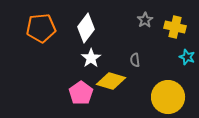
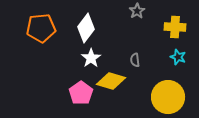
gray star: moved 8 px left, 9 px up
yellow cross: rotated 10 degrees counterclockwise
cyan star: moved 9 px left
